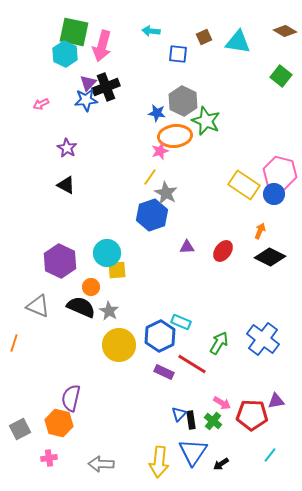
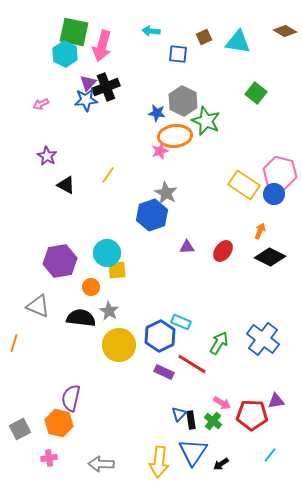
green square at (281, 76): moved 25 px left, 17 px down
purple star at (67, 148): moved 20 px left, 8 px down
yellow line at (150, 177): moved 42 px left, 2 px up
purple hexagon at (60, 261): rotated 24 degrees clockwise
black semicircle at (81, 307): moved 11 px down; rotated 16 degrees counterclockwise
